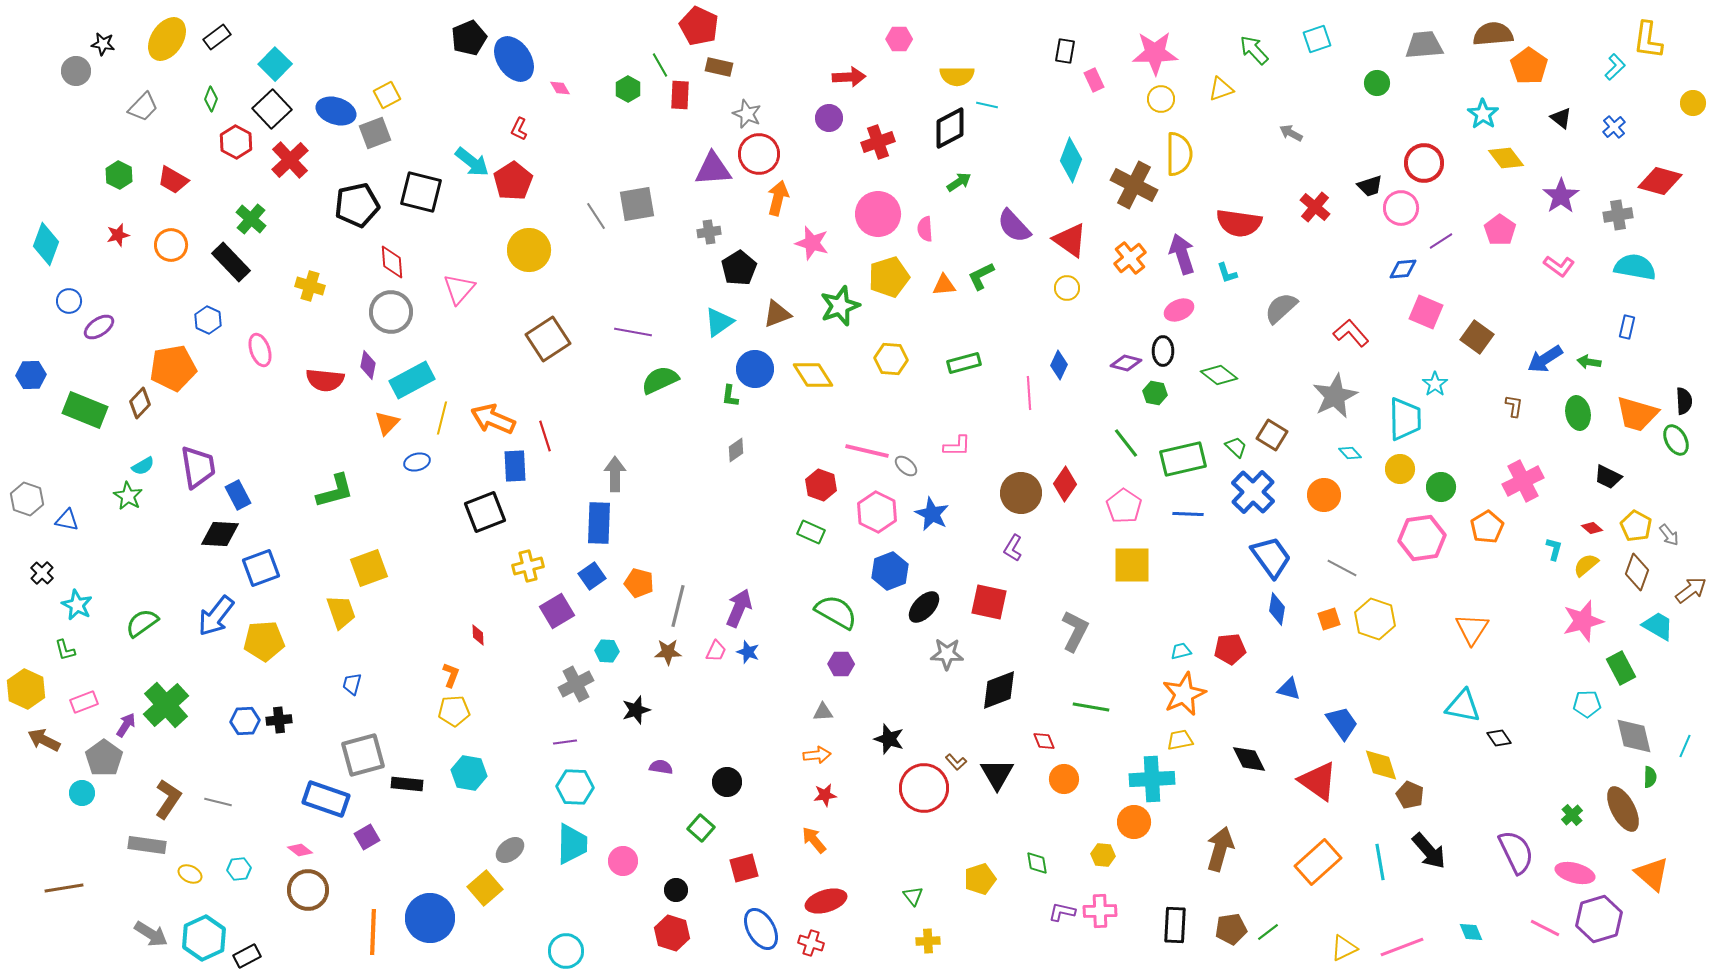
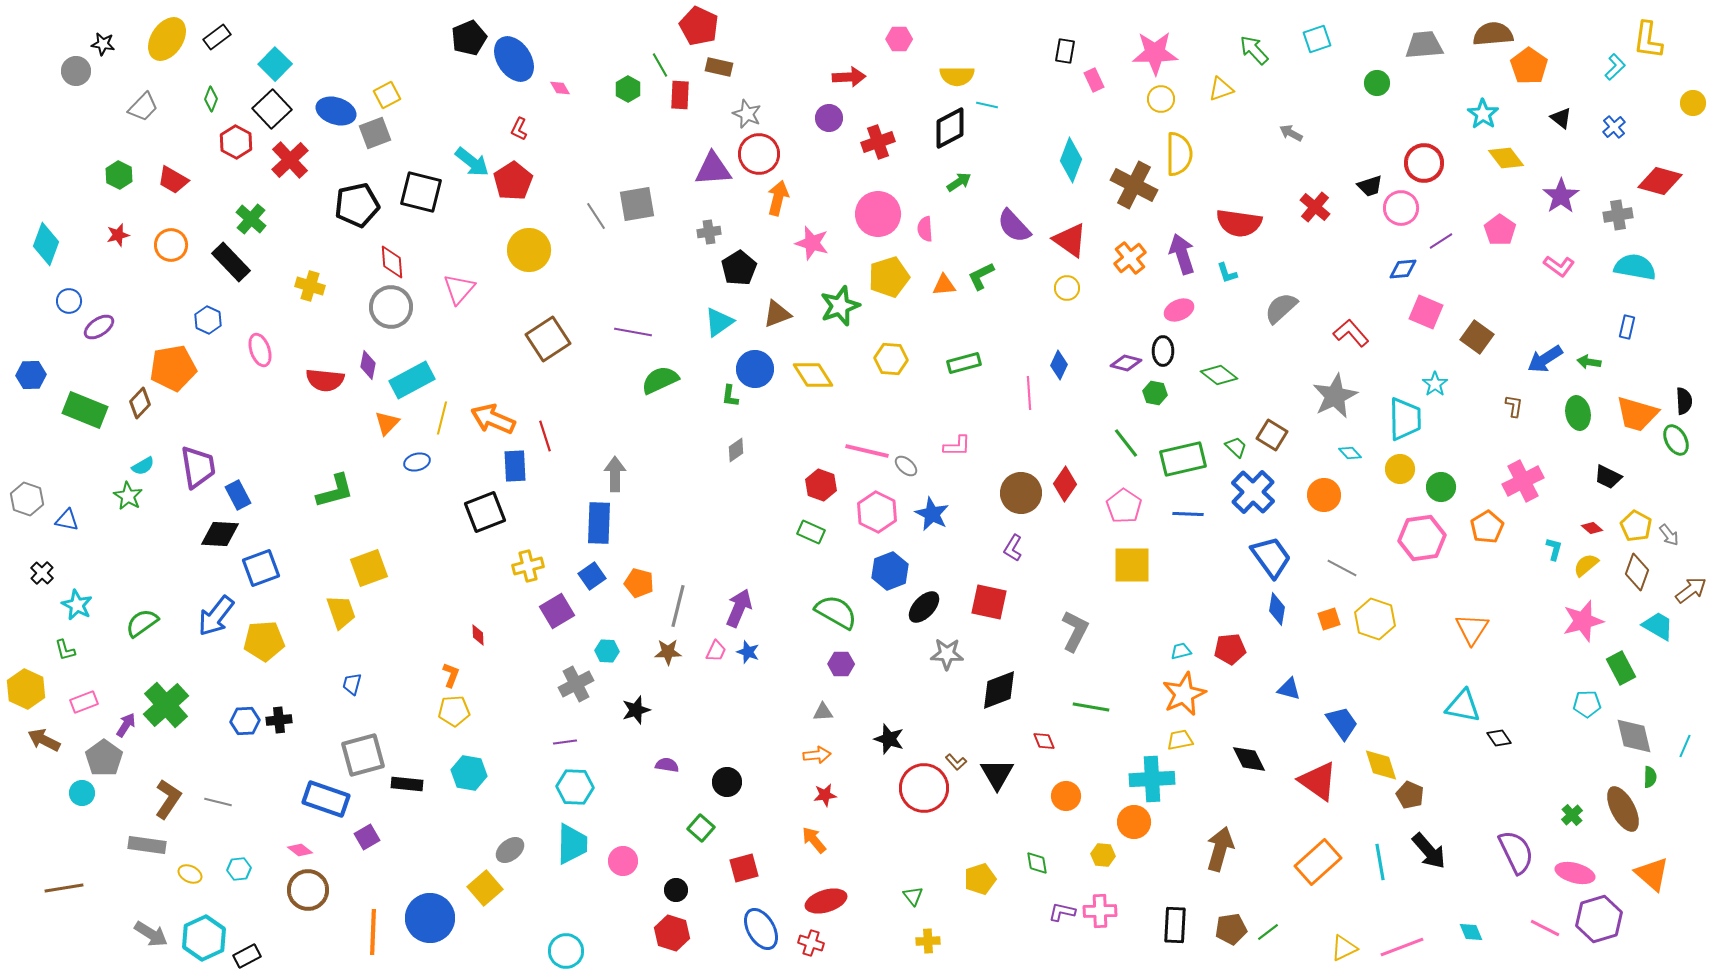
gray circle at (391, 312): moved 5 px up
purple semicircle at (661, 767): moved 6 px right, 2 px up
orange circle at (1064, 779): moved 2 px right, 17 px down
